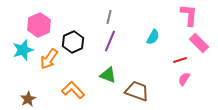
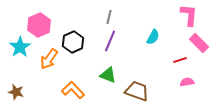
cyan star: moved 3 px left, 3 px up; rotated 15 degrees counterclockwise
pink semicircle: moved 3 px right, 3 px down; rotated 48 degrees clockwise
brown star: moved 12 px left, 7 px up; rotated 28 degrees counterclockwise
